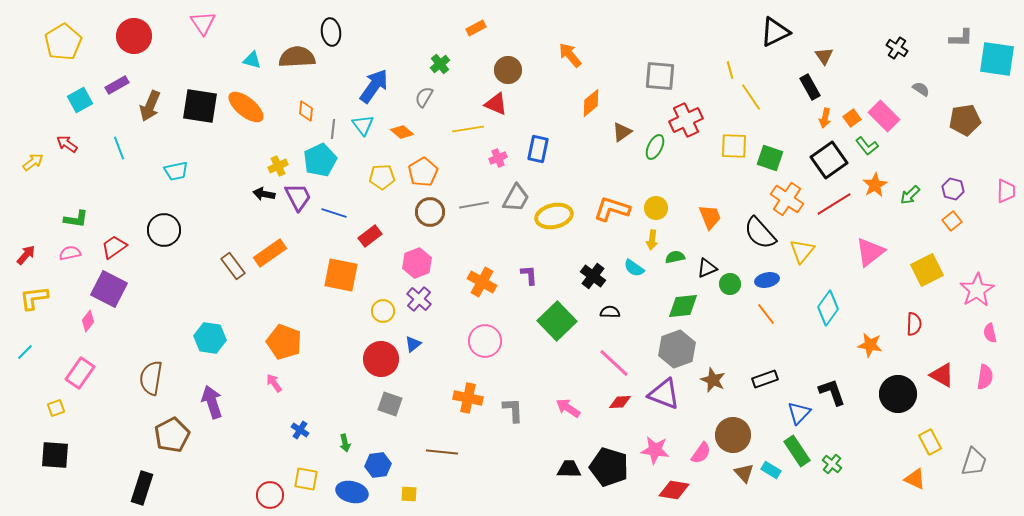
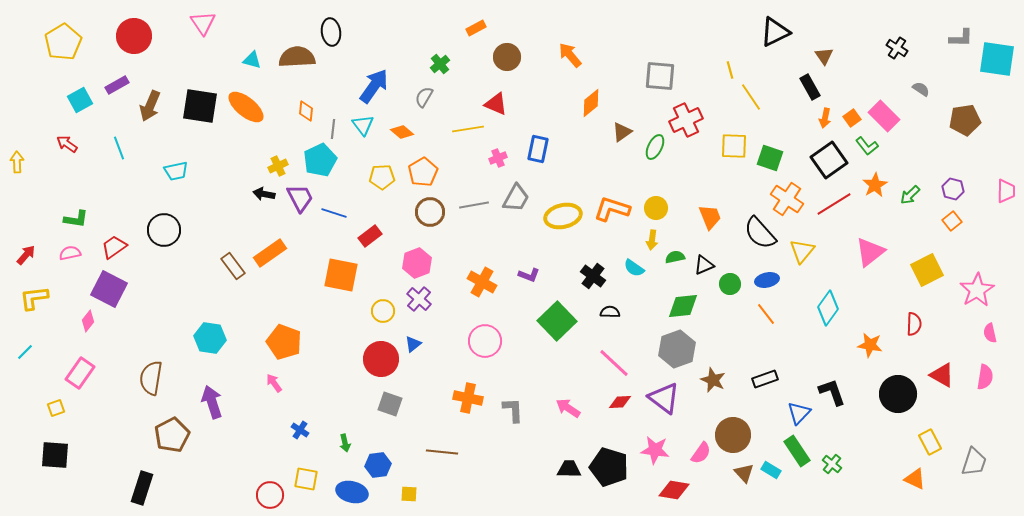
brown circle at (508, 70): moved 1 px left, 13 px up
yellow arrow at (33, 162): moved 16 px left; rotated 55 degrees counterclockwise
purple trapezoid at (298, 197): moved 2 px right, 1 px down
yellow ellipse at (554, 216): moved 9 px right
black triangle at (707, 268): moved 3 px left, 3 px up
purple L-shape at (529, 275): rotated 115 degrees clockwise
purple triangle at (664, 394): moved 4 px down; rotated 16 degrees clockwise
